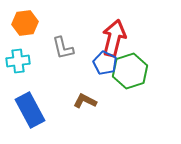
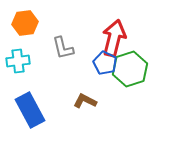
green hexagon: moved 2 px up
